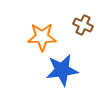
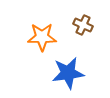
blue star: moved 6 px right, 3 px down
